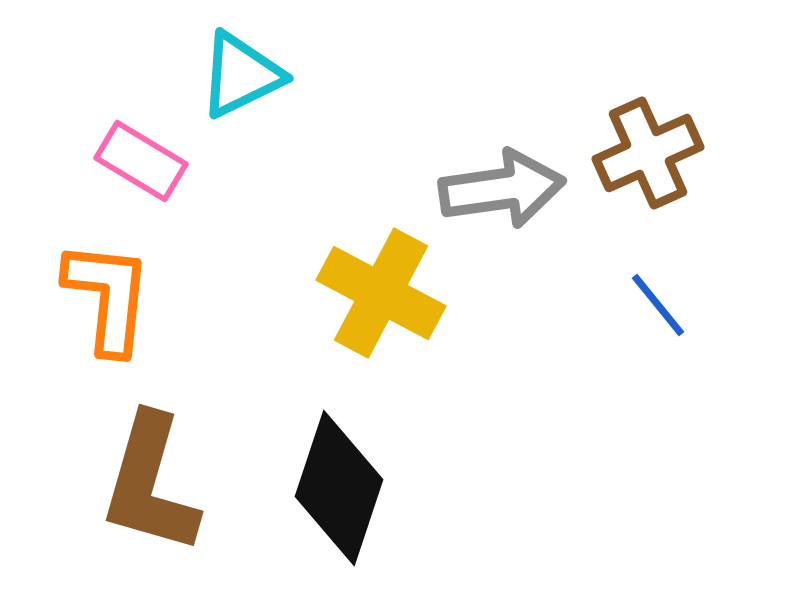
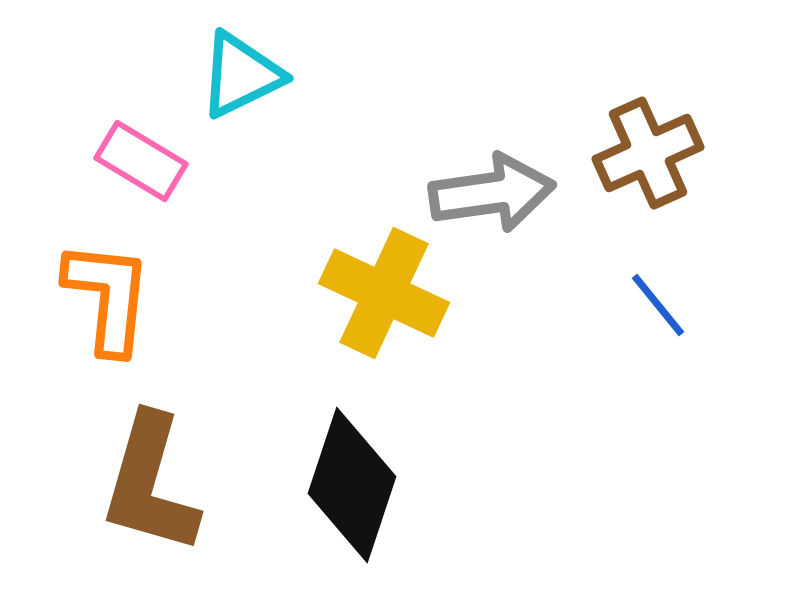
gray arrow: moved 10 px left, 4 px down
yellow cross: moved 3 px right; rotated 3 degrees counterclockwise
black diamond: moved 13 px right, 3 px up
